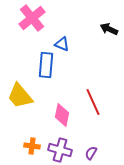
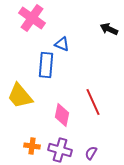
pink cross: rotated 16 degrees counterclockwise
